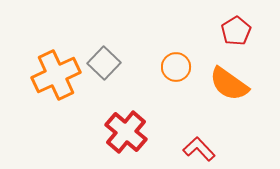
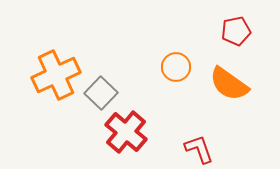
red pentagon: rotated 20 degrees clockwise
gray square: moved 3 px left, 30 px down
red L-shape: rotated 24 degrees clockwise
